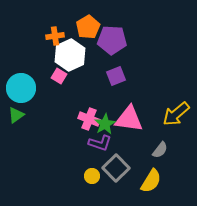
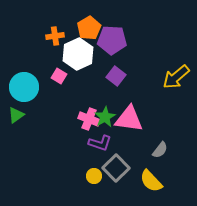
orange pentagon: moved 1 px right, 1 px down
white hexagon: moved 8 px right, 1 px up
purple square: rotated 30 degrees counterclockwise
cyan circle: moved 3 px right, 1 px up
yellow arrow: moved 37 px up
green star: moved 7 px up
yellow circle: moved 2 px right
yellow semicircle: rotated 105 degrees clockwise
